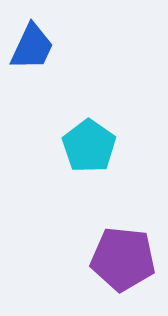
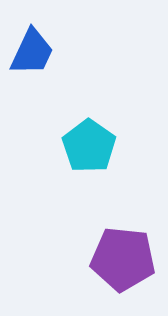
blue trapezoid: moved 5 px down
